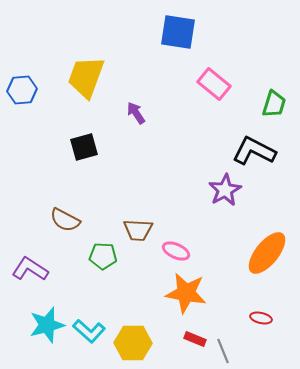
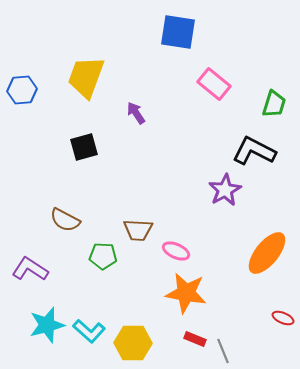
red ellipse: moved 22 px right; rotated 10 degrees clockwise
